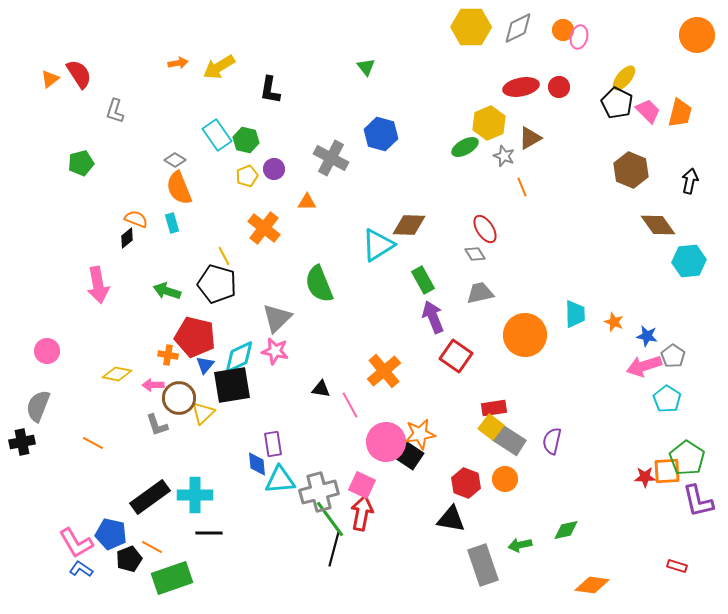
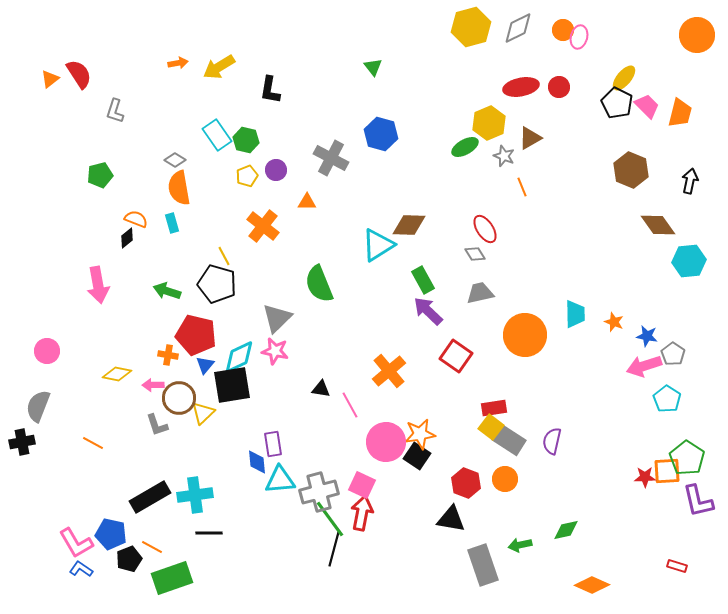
yellow hexagon at (471, 27): rotated 15 degrees counterclockwise
green triangle at (366, 67): moved 7 px right
pink trapezoid at (648, 111): moved 1 px left, 5 px up
green pentagon at (81, 163): moved 19 px right, 12 px down
purple circle at (274, 169): moved 2 px right, 1 px down
orange semicircle at (179, 188): rotated 12 degrees clockwise
orange cross at (264, 228): moved 1 px left, 2 px up
purple arrow at (433, 317): moved 5 px left, 6 px up; rotated 24 degrees counterclockwise
red pentagon at (195, 337): moved 1 px right, 2 px up
gray pentagon at (673, 356): moved 2 px up
orange cross at (384, 371): moved 5 px right
black square at (410, 456): moved 7 px right
blue diamond at (257, 464): moved 2 px up
cyan cross at (195, 495): rotated 8 degrees counterclockwise
black rectangle at (150, 497): rotated 6 degrees clockwise
orange diamond at (592, 585): rotated 16 degrees clockwise
